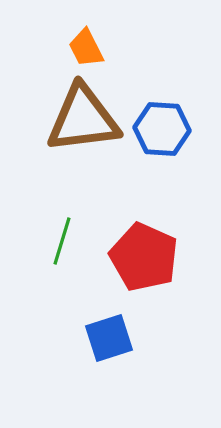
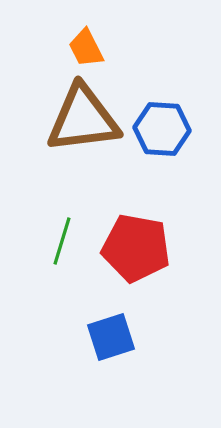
red pentagon: moved 8 px left, 9 px up; rotated 14 degrees counterclockwise
blue square: moved 2 px right, 1 px up
